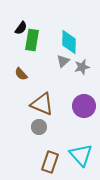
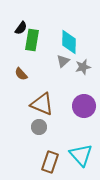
gray star: moved 1 px right
